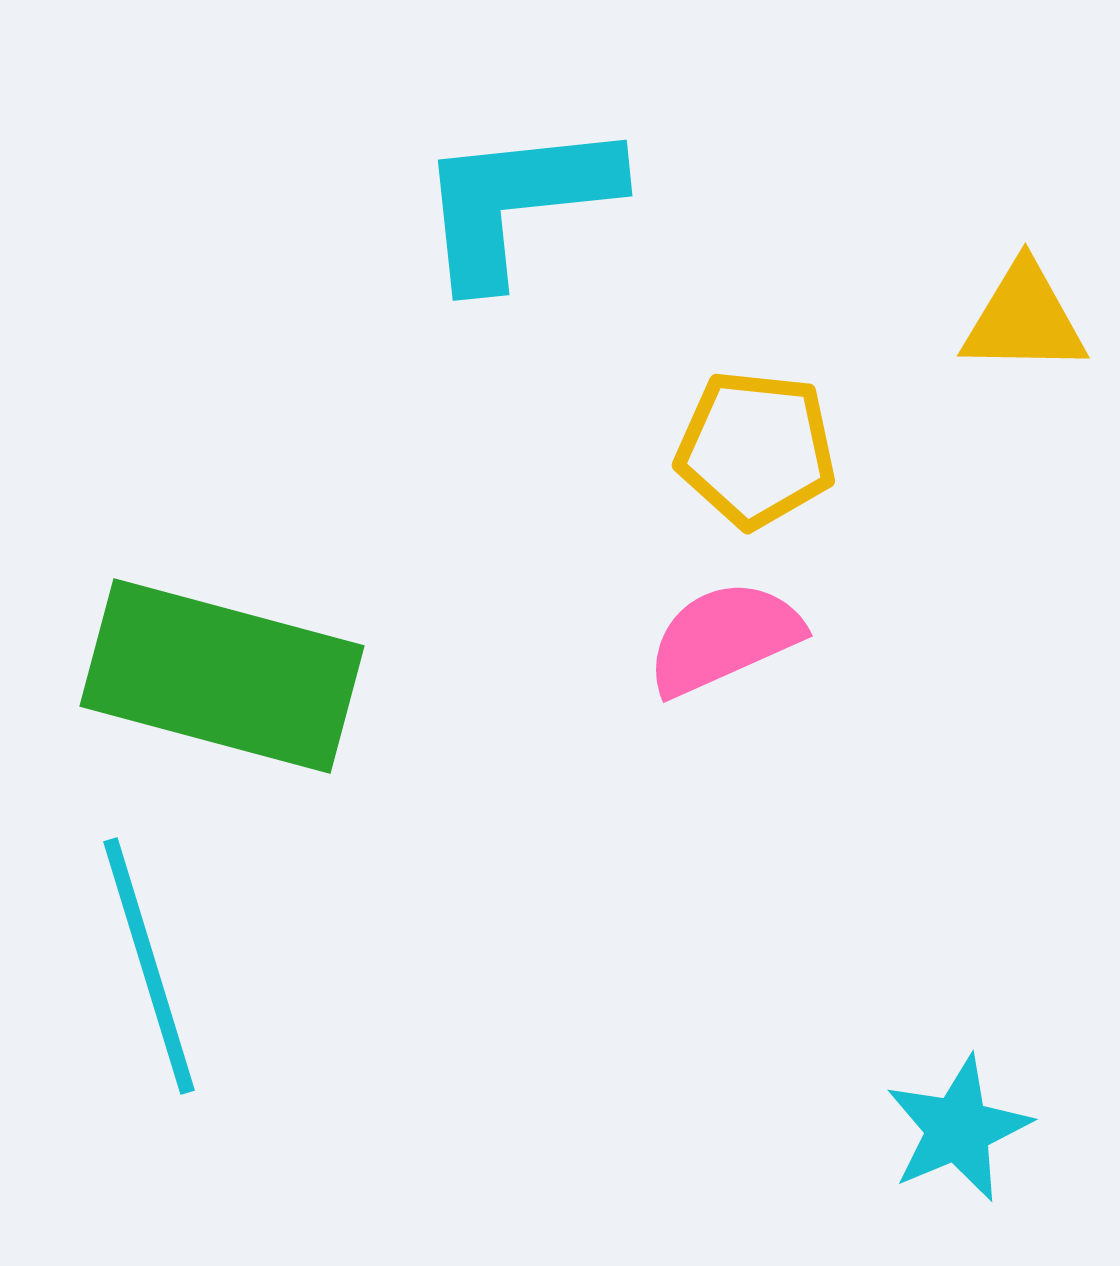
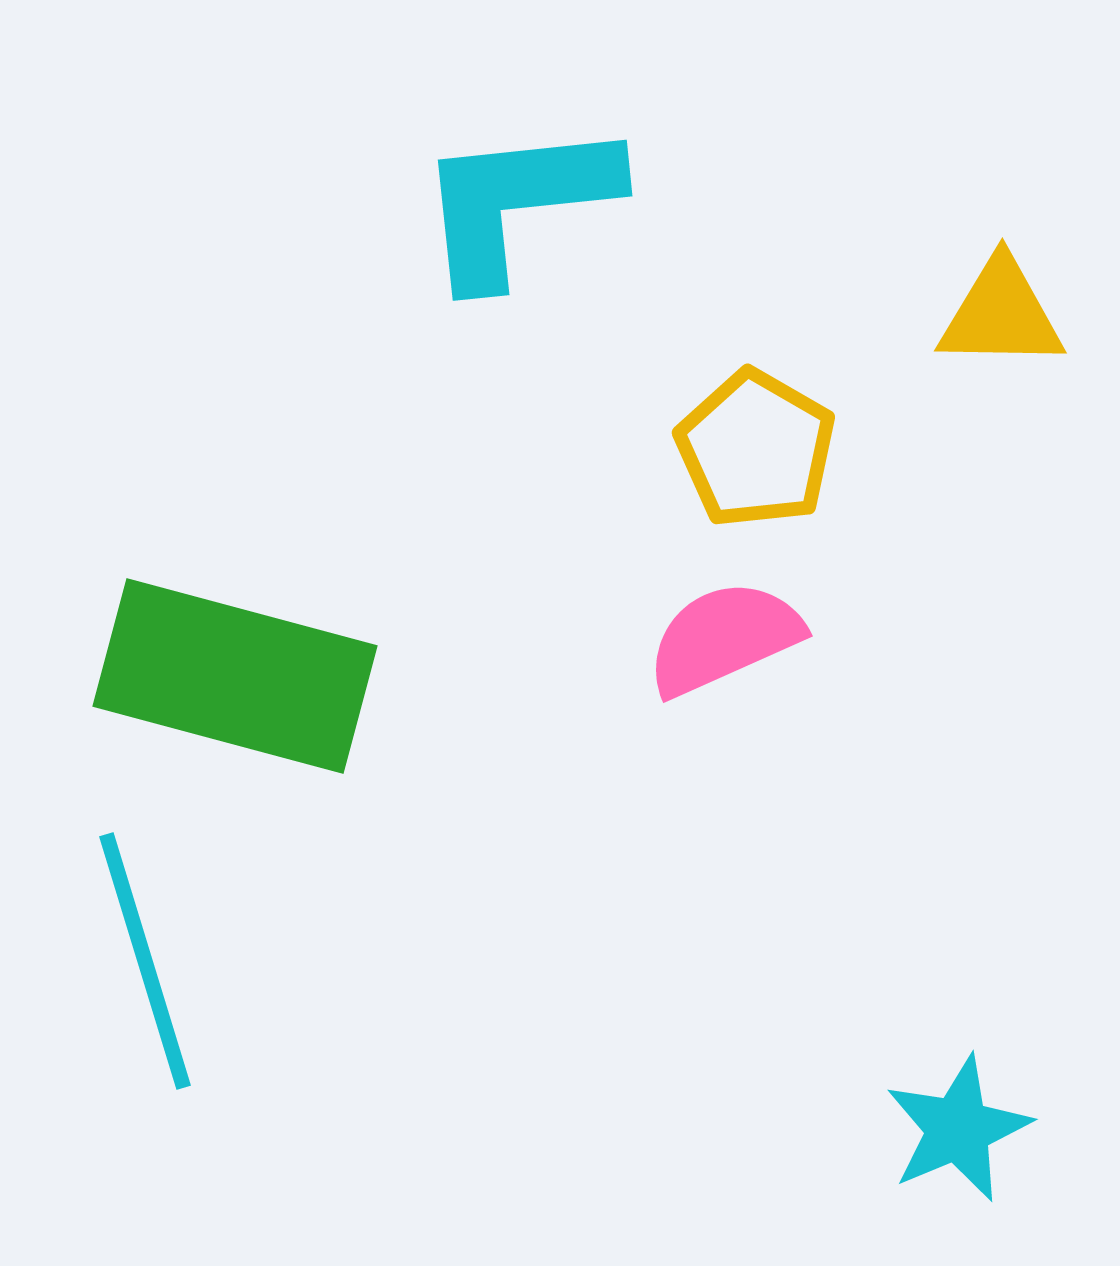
yellow triangle: moved 23 px left, 5 px up
yellow pentagon: rotated 24 degrees clockwise
green rectangle: moved 13 px right
cyan line: moved 4 px left, 5 px up
